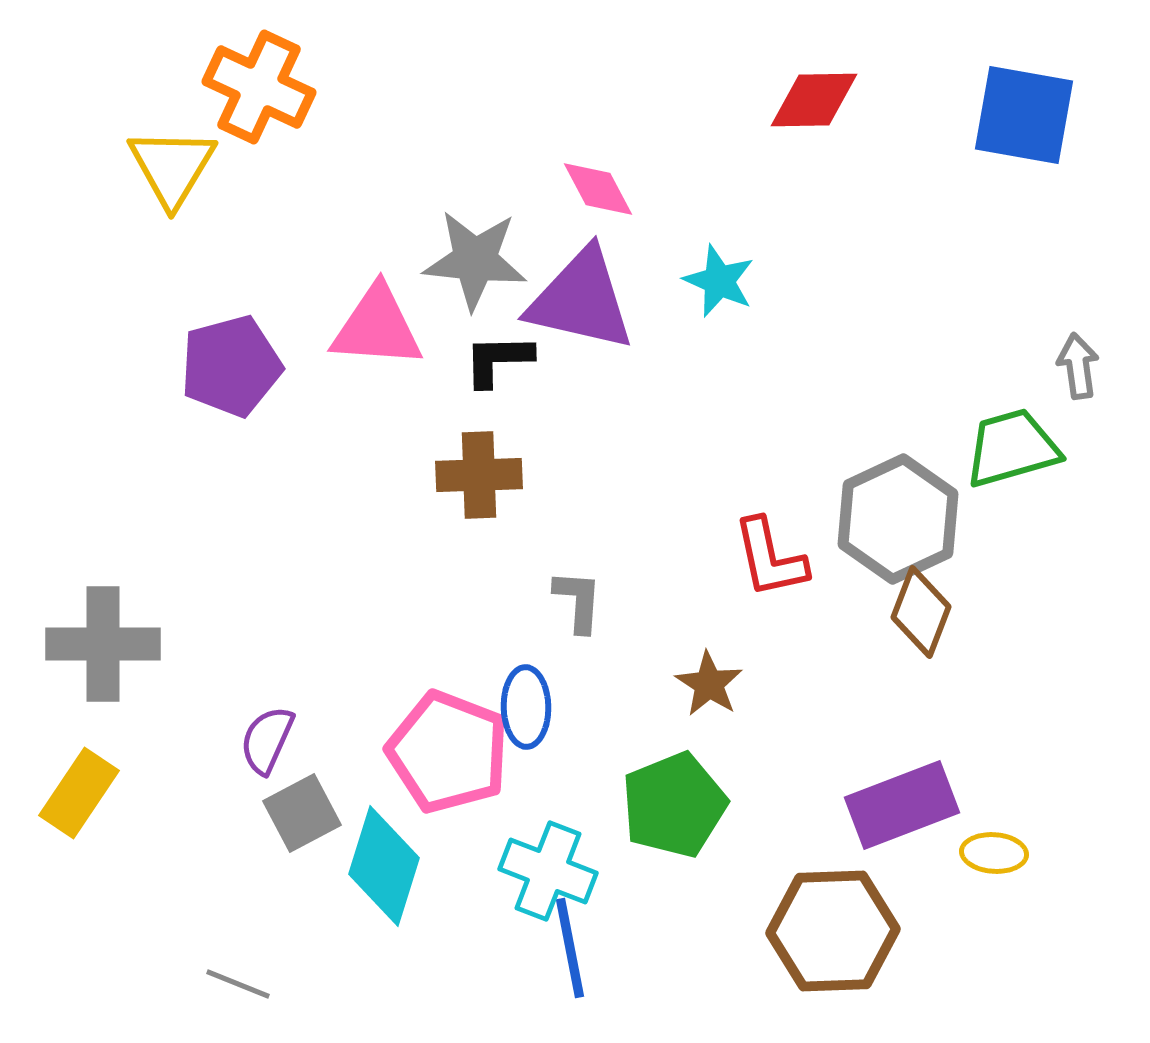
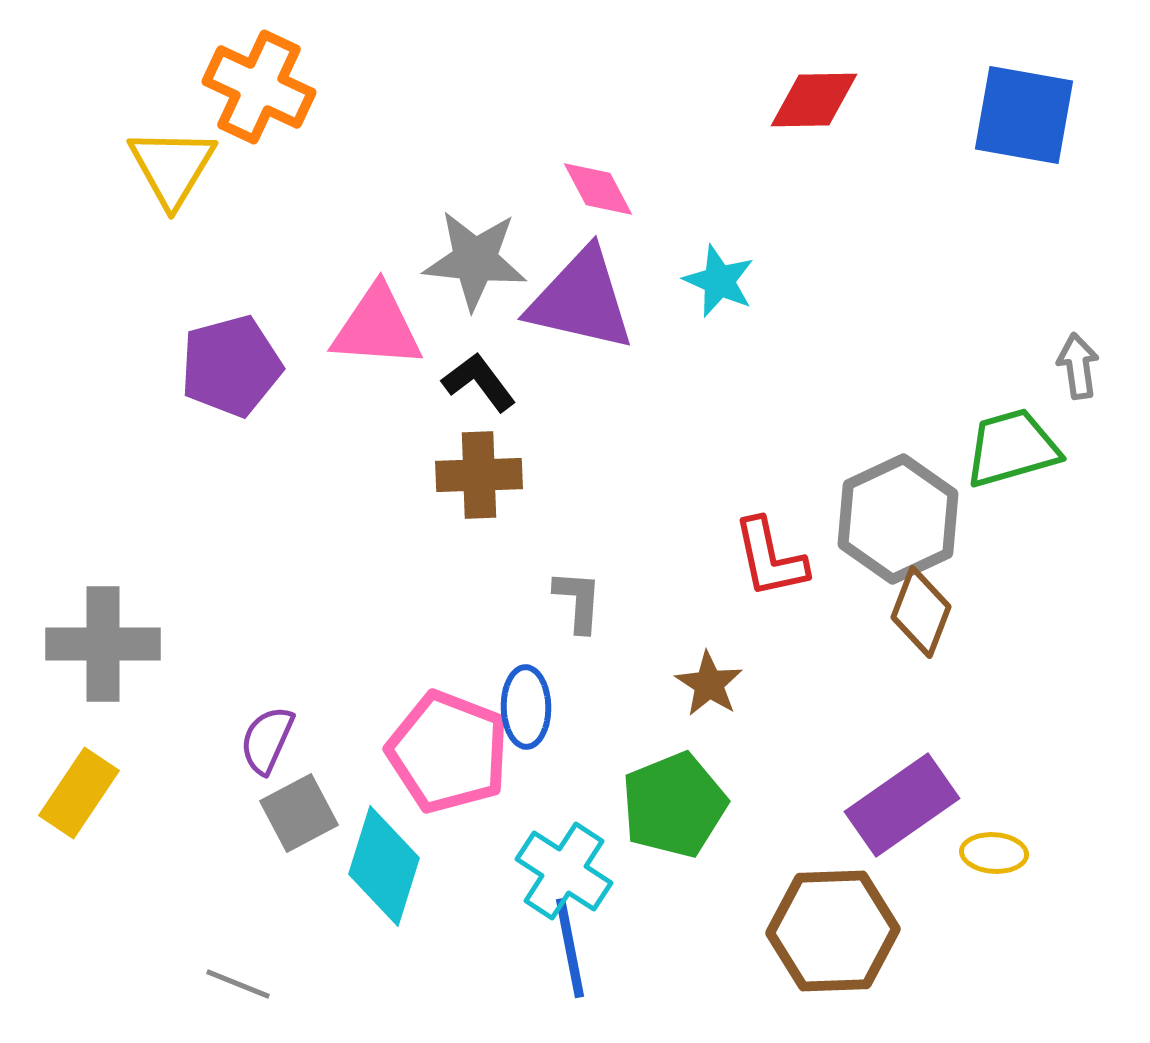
black L-shape: moved 19 px left, 22 px down; rotated 54 degrees clockwise
purple rectangle: rotated 14 degrees counterclockwise
gray square: moved 3 px left
cyan cross: moved 16 px right; rotated 12 degrees clockwise
